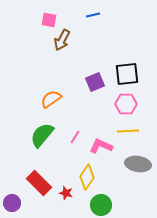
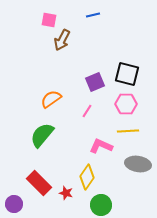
black square: rotated 20 degrees clockwise
pink line: moved 12 px right, 26 px up
purple circle: moved 2 px right, 1 px down
